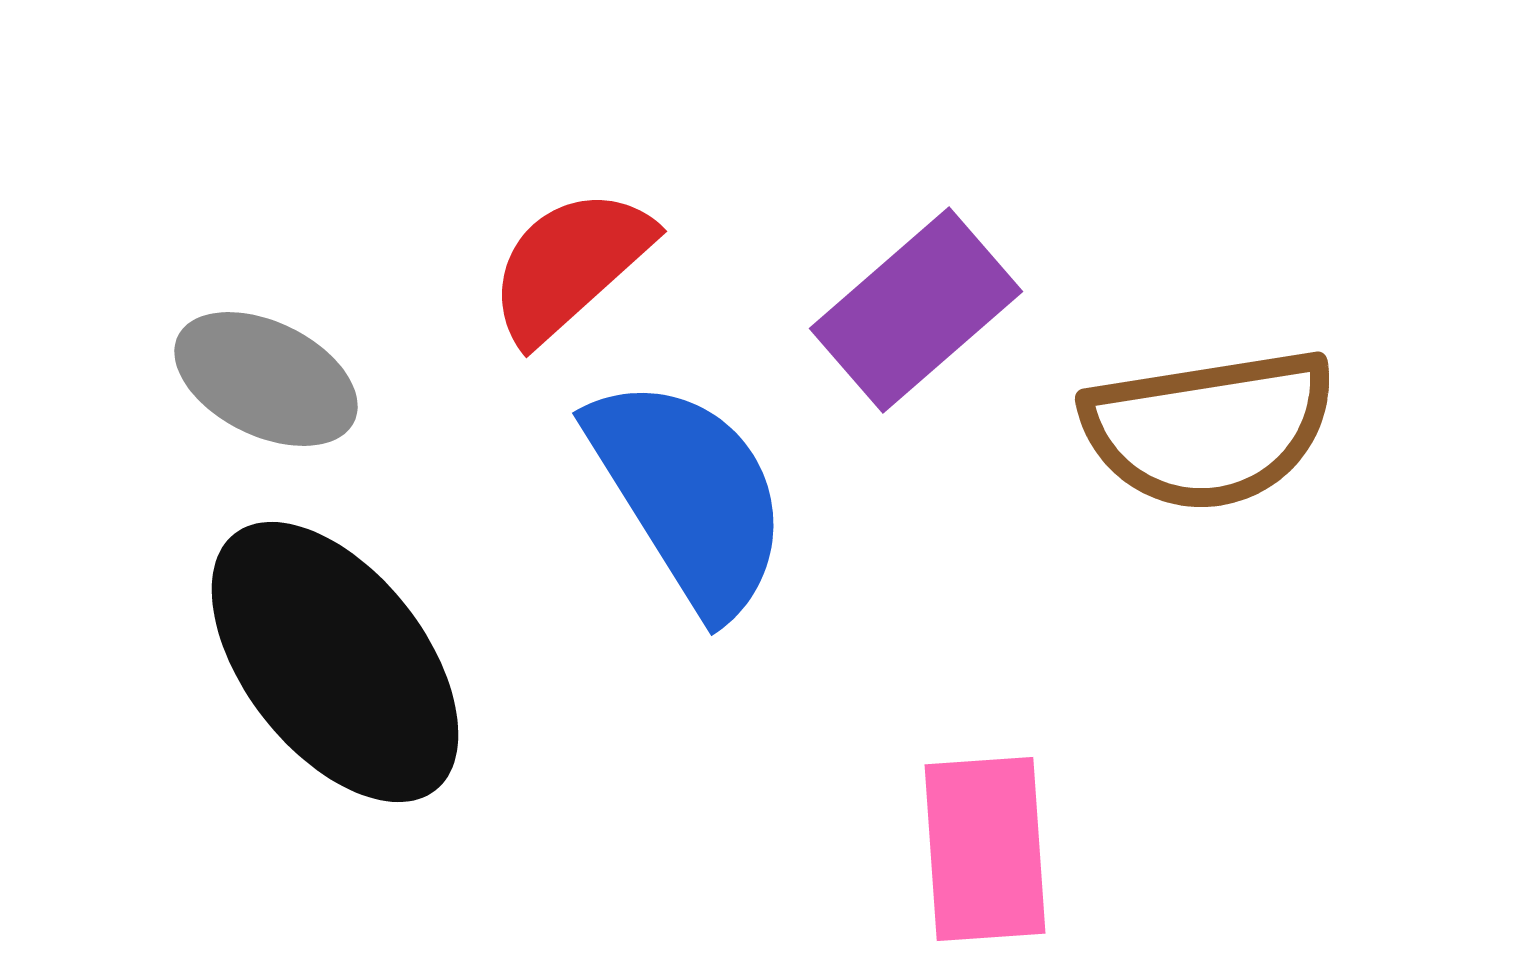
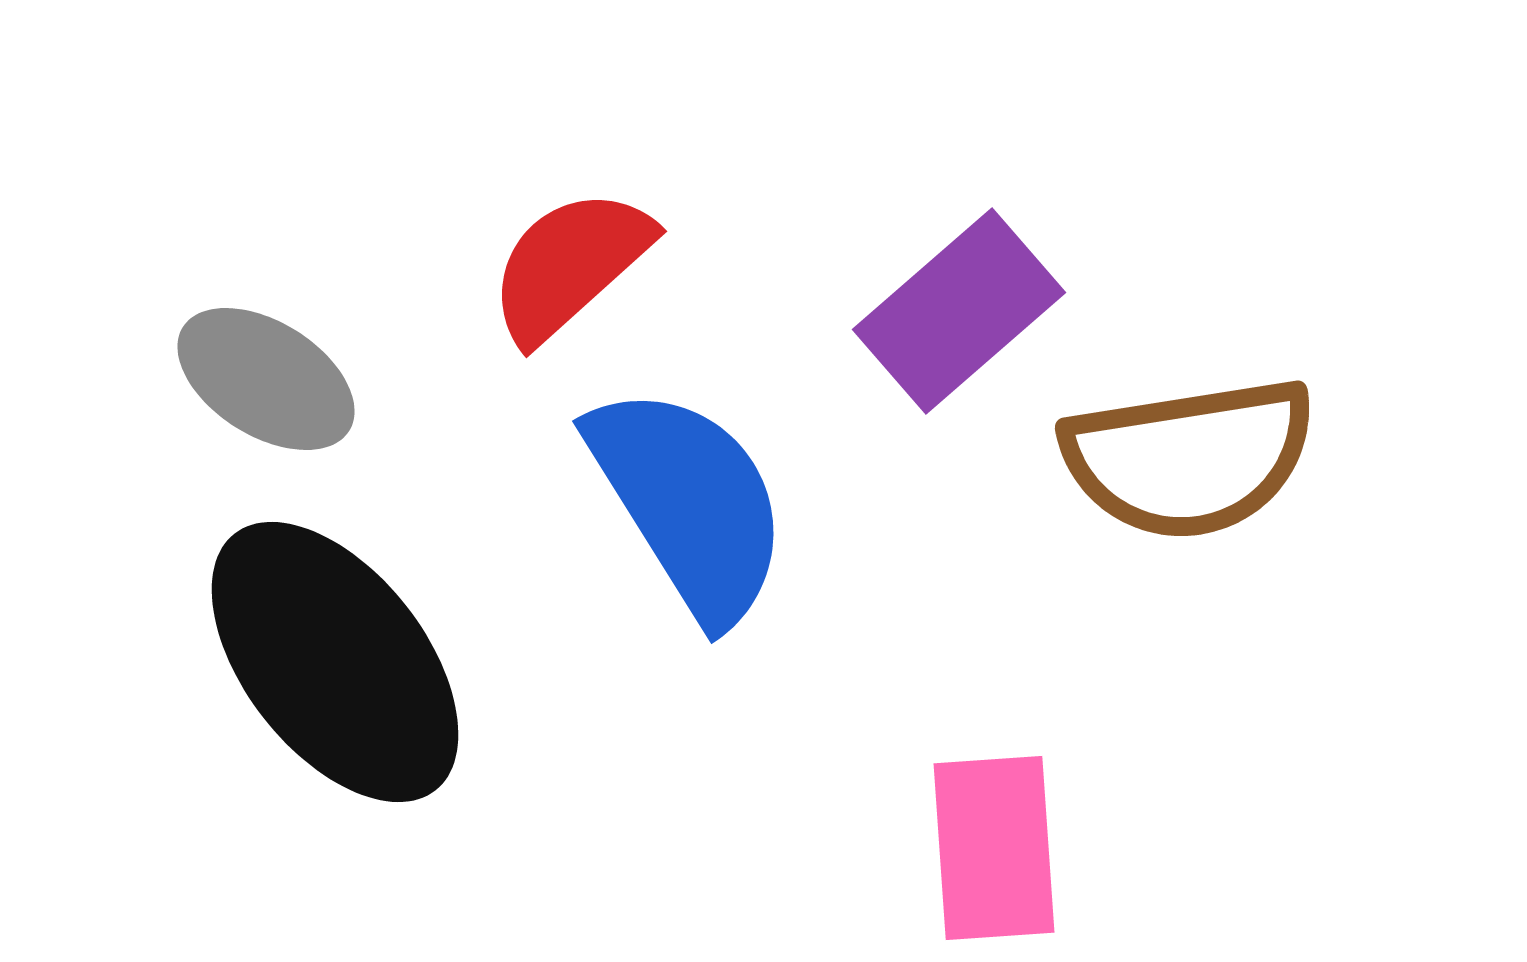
purple rectangle: moved 43 px right, 1 px down
gray ellipse: rotated 6 degrees clockwise
brown semicircle: moved 20 px left, 29 px down
blue semicircle: moved 8 px down
pink rectangle: moved 9 px right, 1 px up
